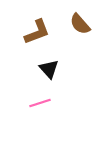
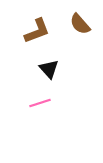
brown L-shape: moved 1 px up
